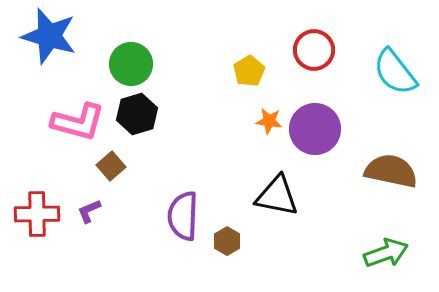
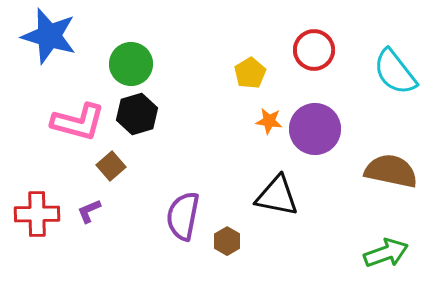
yellow pentagon: moved 1 px right, 2 px down
purple semicircle: rotated 9 degrees clockwise
